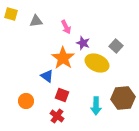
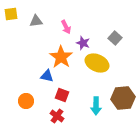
yellow square: rotated 24 degrees counterclockwise
gray square: moved 1 px left, 8 px up
orange star: moved 2 px left, 1 px up
blue triangle: rotated 24 degrees counterclockwise
